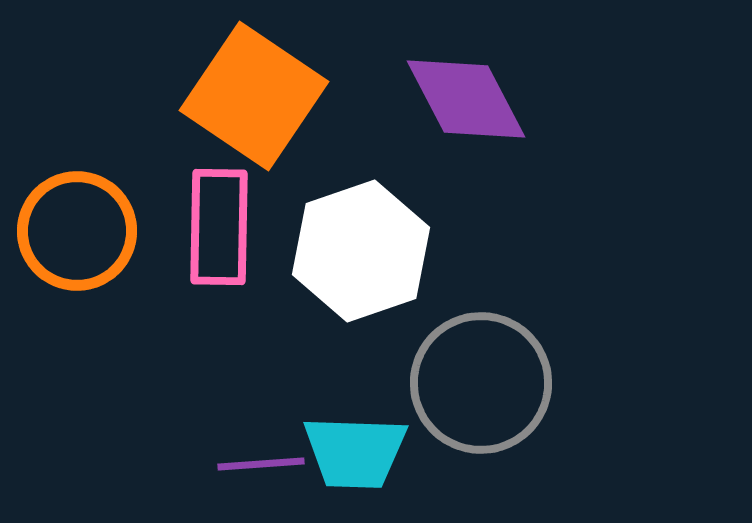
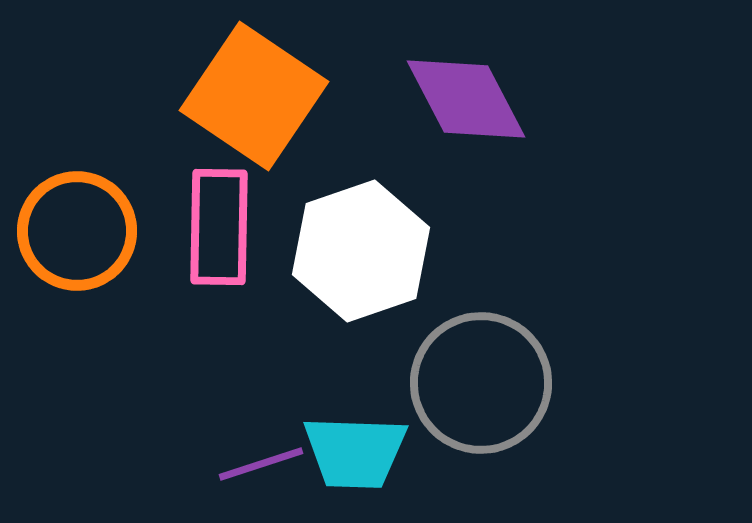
purple line: rotated 14 degrees counterclockwise
